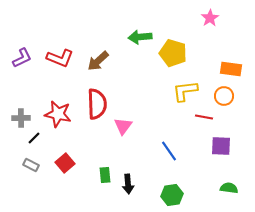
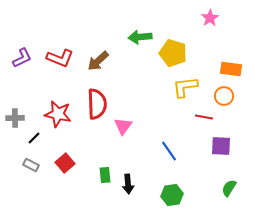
yellow L-shape: moved 4 px up
gray cross: moved 6 px left
green semicircle: rotated 66 degrees counterclockwise
